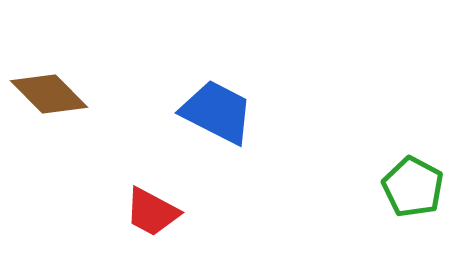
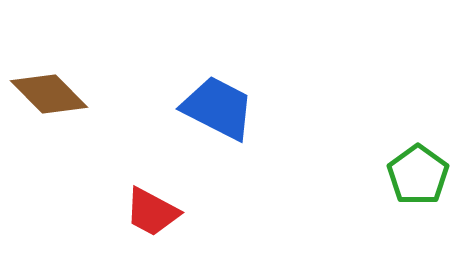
blue trapezoid: moved 1 px right, 4 px up
green pentagon: moved 5 px right, 12 px up; rotated 8 degrees clockwise
